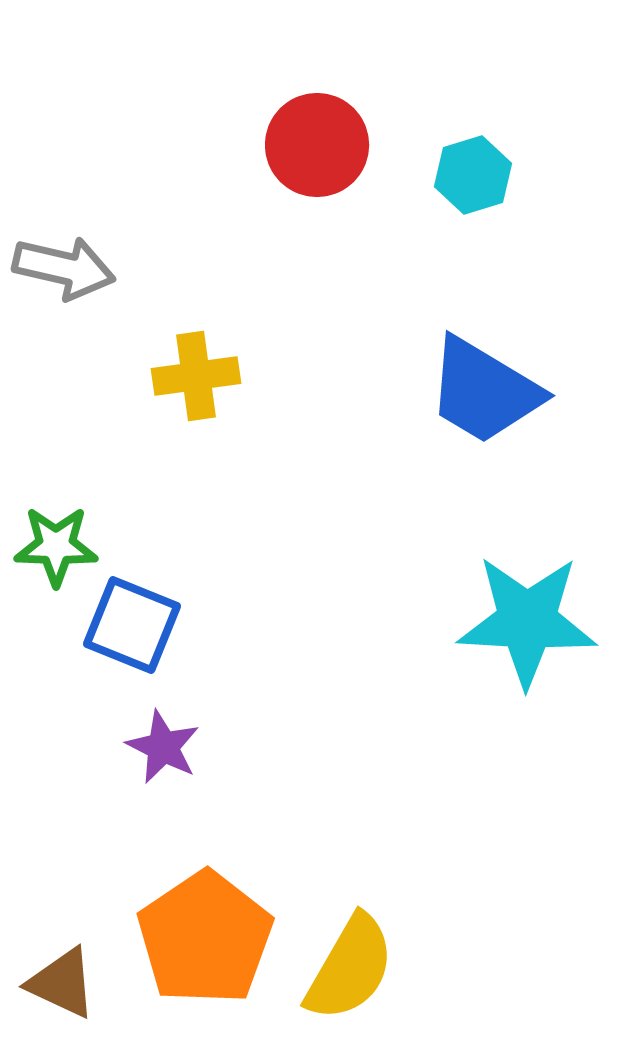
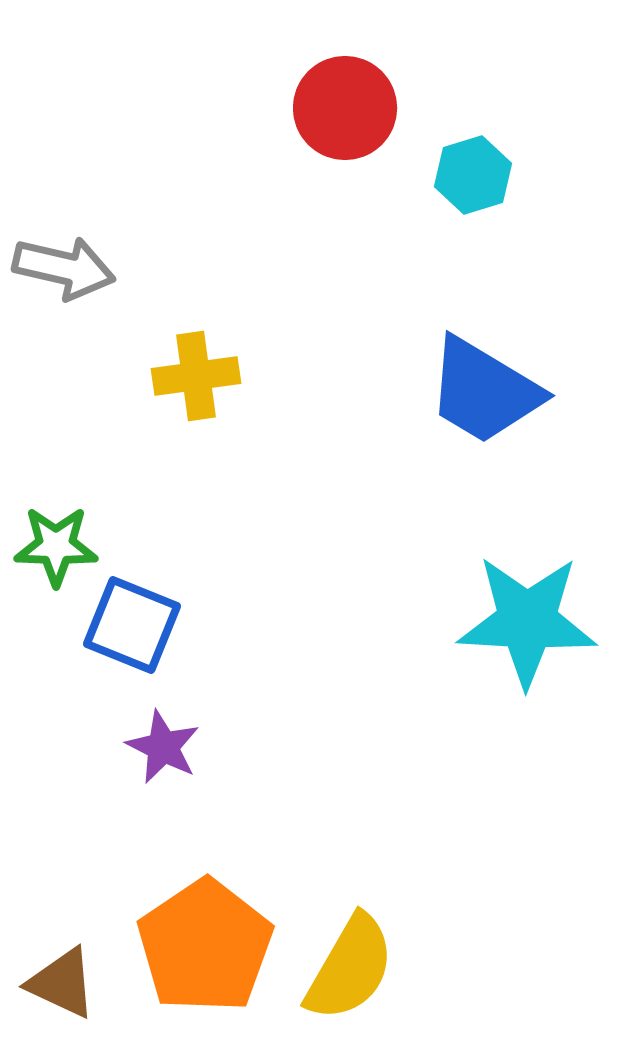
red circle: moved 28 px right, 37 px up
orange pentagon: moved 8 px down
